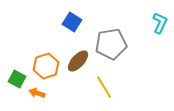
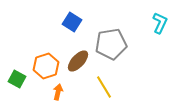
orange arrow: moved 21 px right, 1 px up; rotated 84 degrees clockwise
